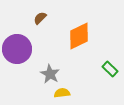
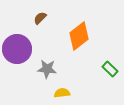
orange diamond: rotated 12 degrees counterclockwise
gray star: moved 3 px left, 5 px up; rotated 24 degrees counterclockwise
